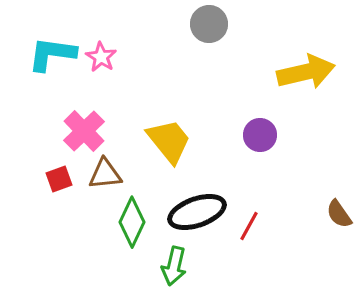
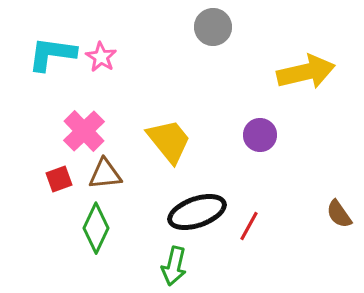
gray circle: moved 4 px right, 3 px down
green diamond: moved 36 px left, 6 px down
